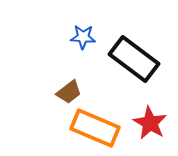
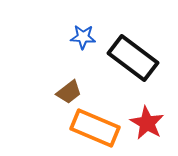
black rectangle: moved 1 px left, 1 px up
red star: moved 3 px left
